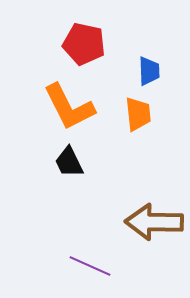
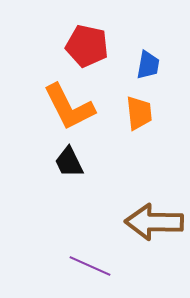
red pentagon: moved 3 px right, 2 px down
blue trapezoid: moved 1 px left, 6 px up; rotated 12 degrees clockwise
orange trapezoid: moved 1 px right, 1 px up
